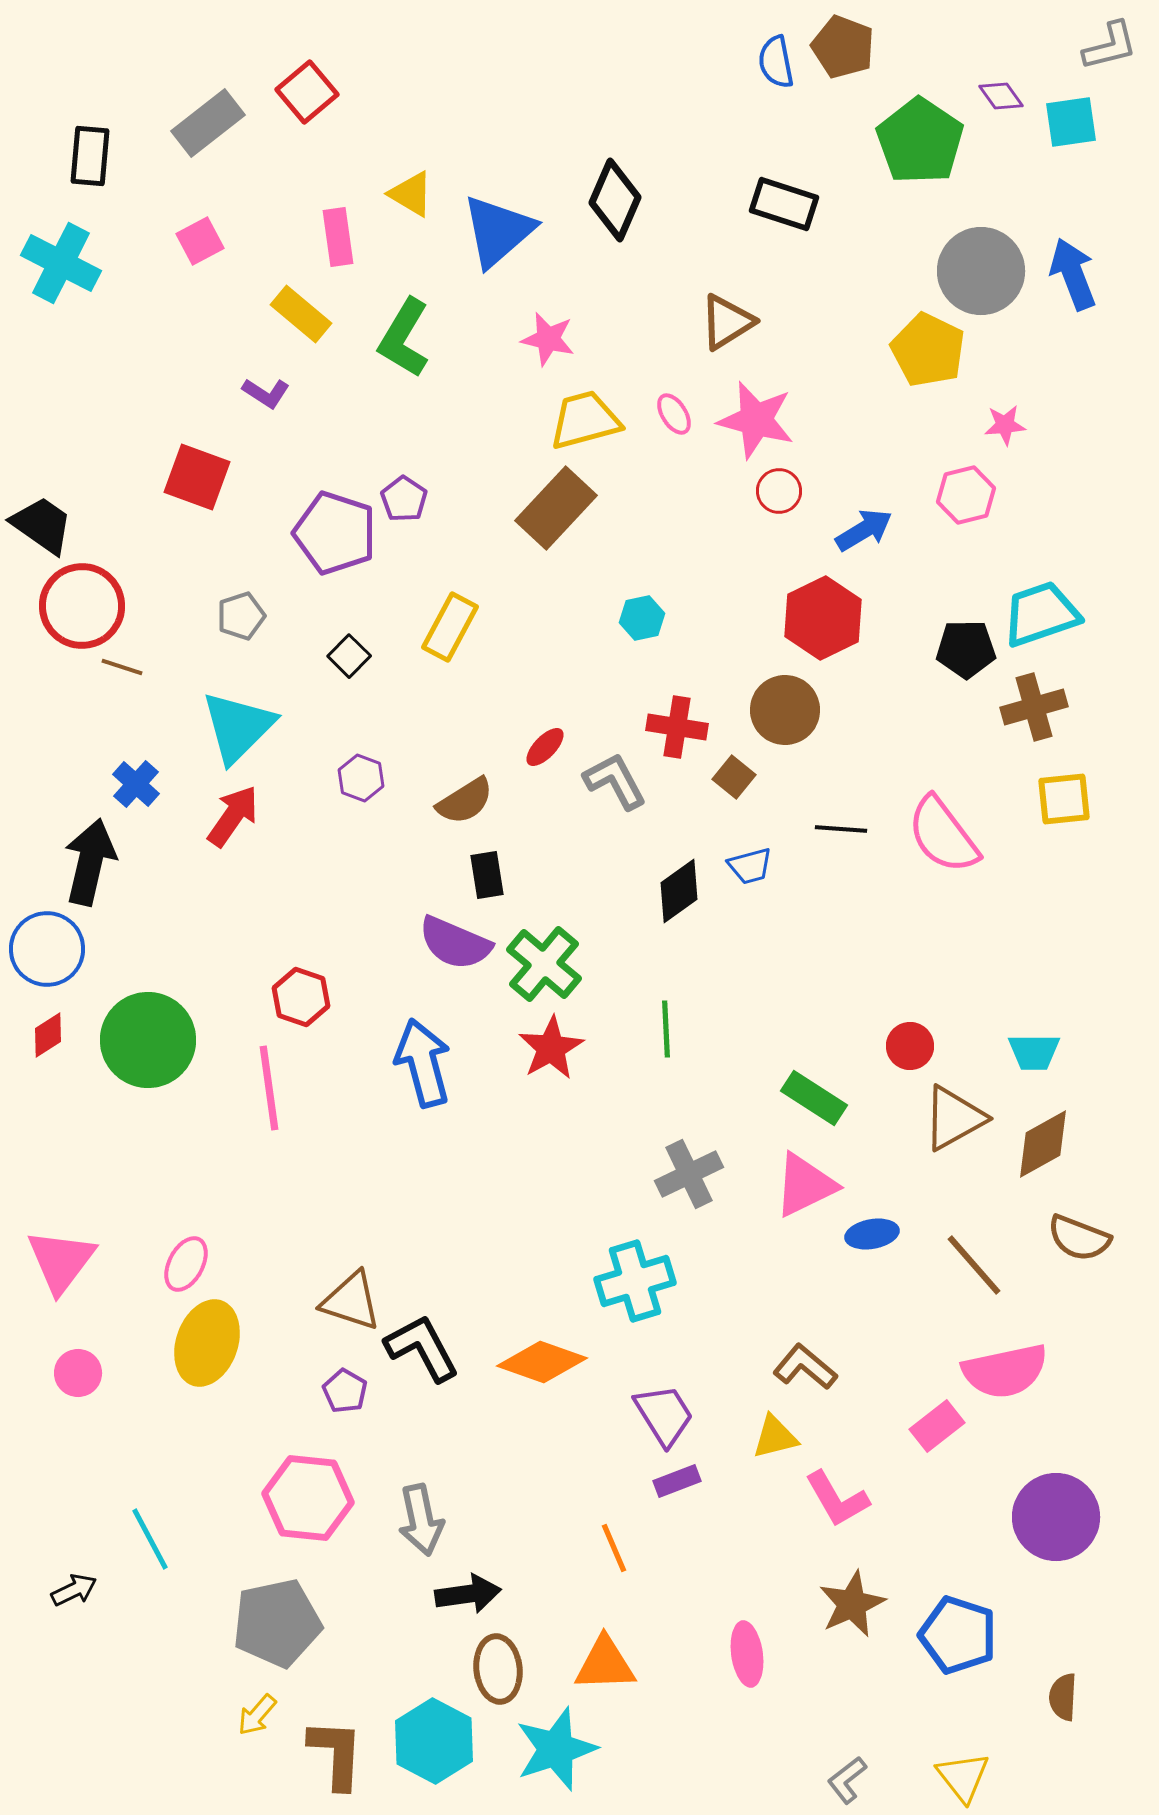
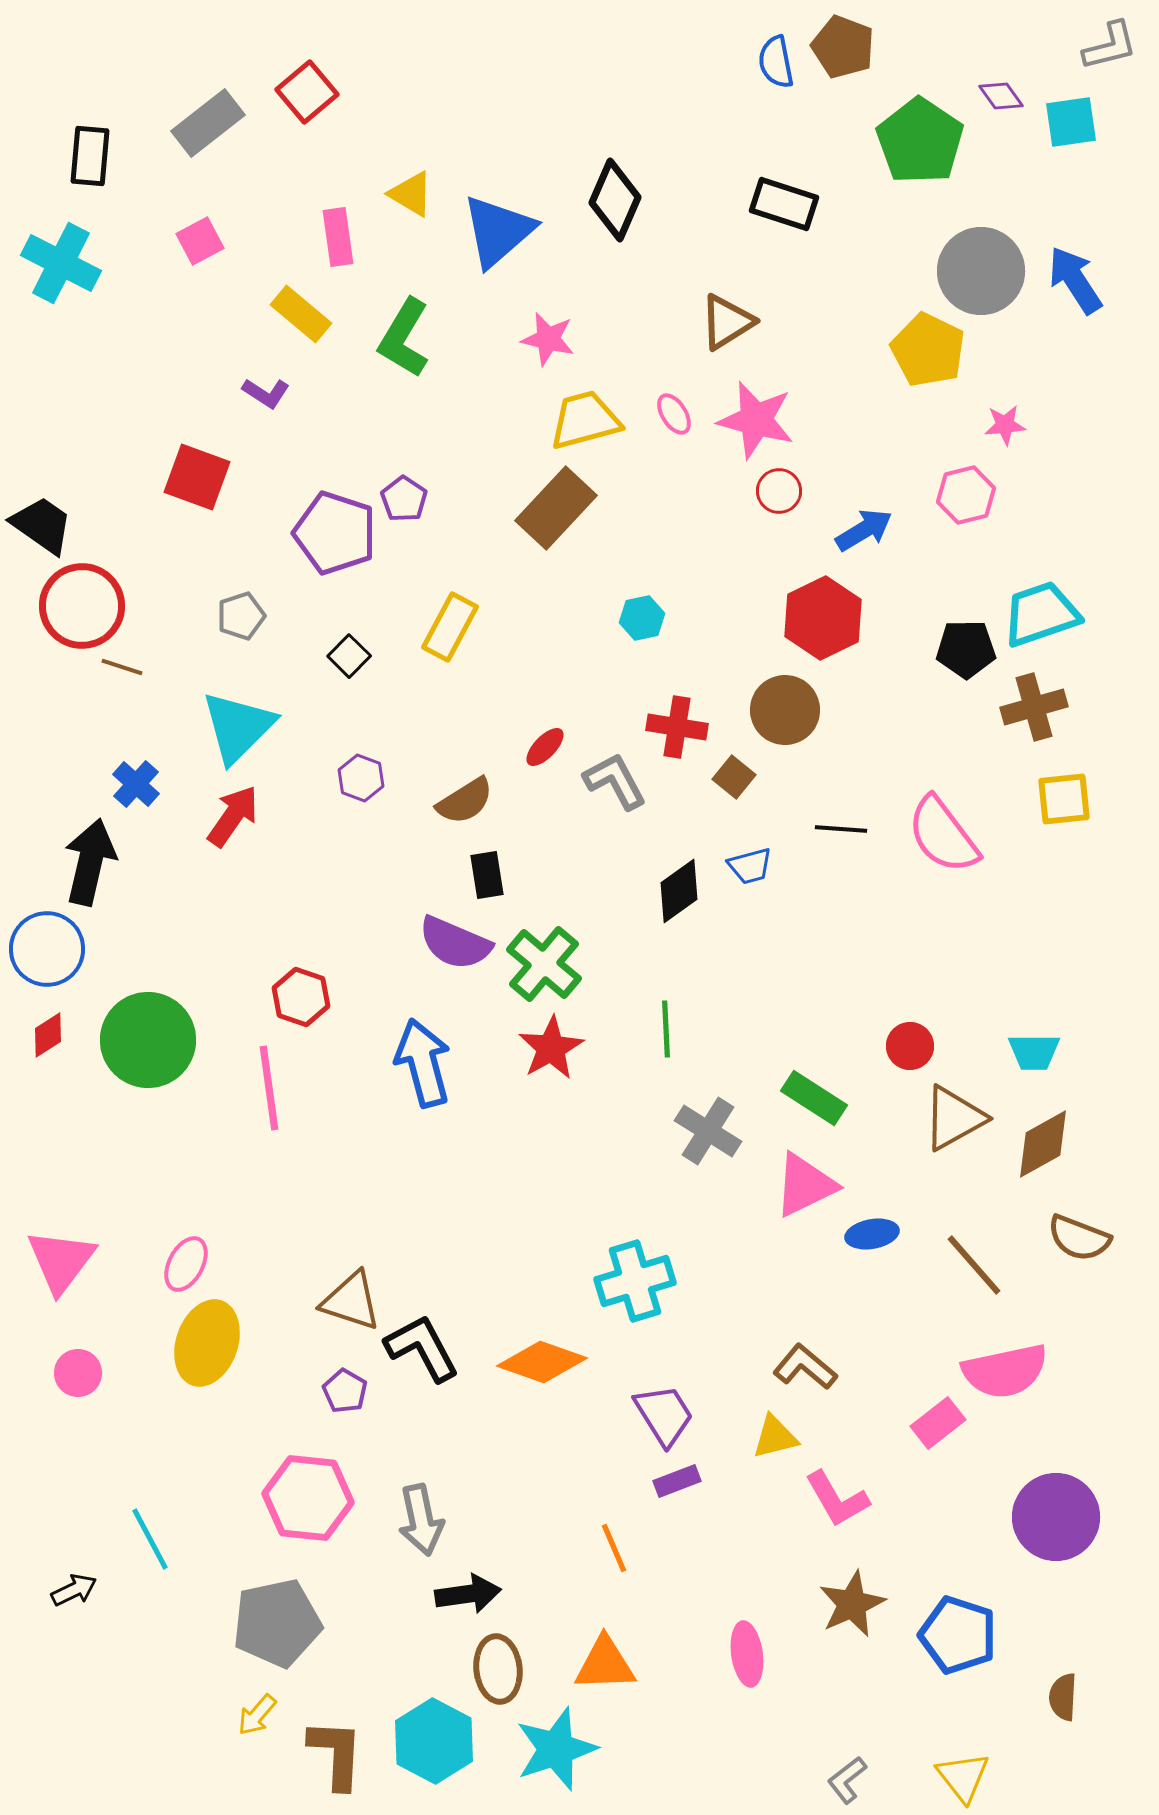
blue arrow at (1073, 274): moved 2 px right, 6 px down; rotated 12 degrees counterclockwise
gray cross at (689, 1174): moved 19 px right, 43 px up; rotated 32 degrees counterclockwise
pink rectangle at (937, 1426): moved 1 px right, 3 px up
